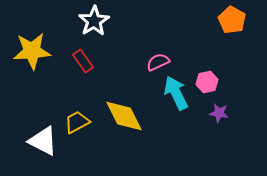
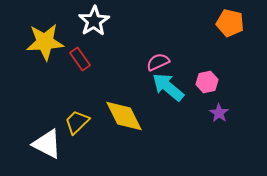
orange pentagon: moved 2 px left, 3 px down; rotated 16 degrees counterclockwise
yellow star: moved 13 px right, 9 px up
red rectangle: moved 3 px left, 2 px up
cyan arrow: moved 8 px left, 6 px up; rotated 24 degrees counterclockwise
purple star: rotated 24 degrees clockwise
yellow trapezoid: rotated 16 degrees counterclockwise
white triangle: moved 4 px right, 3 px down
